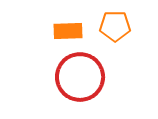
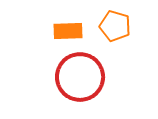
orange pentagon: rotated 16 degrees clockwise
